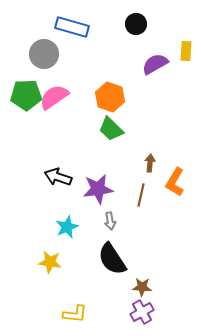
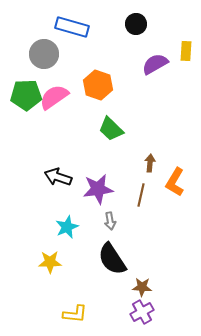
orange hexagon: moved 12 px left, 12 px up
yellow star: rotated 10 degrees counterclockwise
